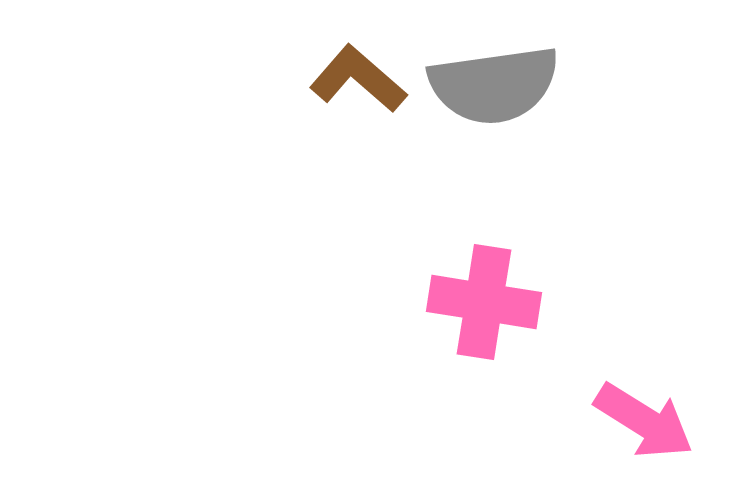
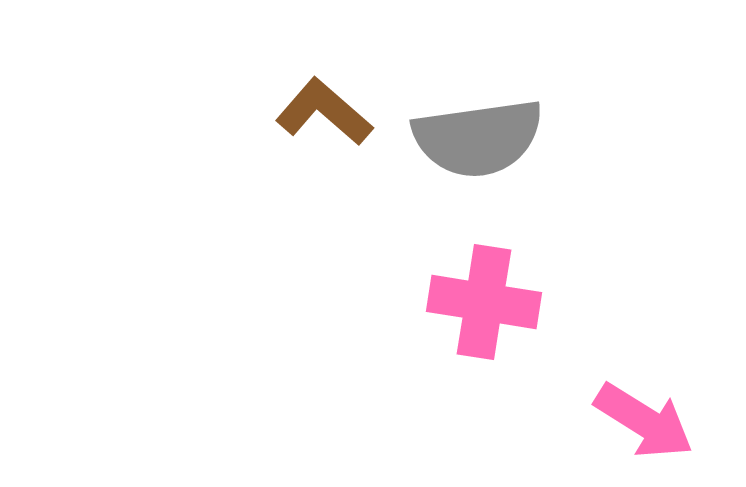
brown L-shape: moved 34 px left, 33 px down
gray semicircle: moved 16 px left, 53 px down
